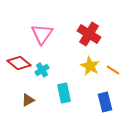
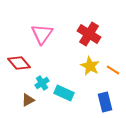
red diamond: rotated 10 degrees clockwise
cyan cross: moved 13 px down
cyan rectangle: rotated 54 degrees counterclockwise
